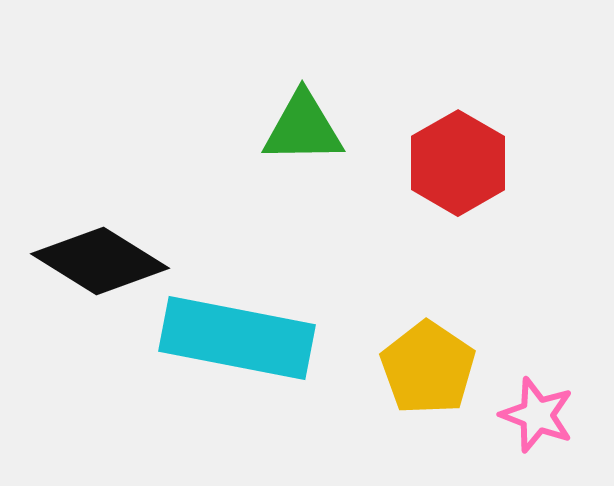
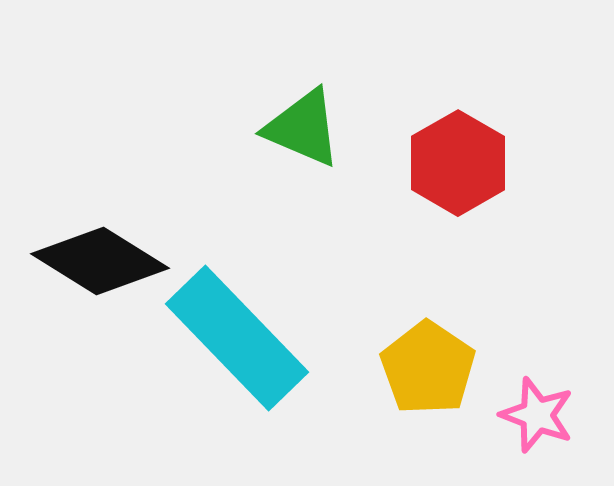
green triangle: rotated 24 degrees clockwise
cyan rectangle: rotated 35 degrees clockwise
